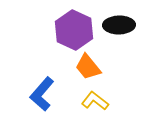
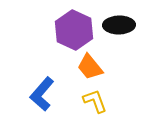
orange trapezoid: moved 2 px right
yellow L-shape: rotated 32 degrees clockwise
